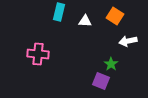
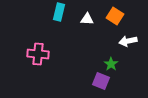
white triangle: moved 2 px right, 2 px up
